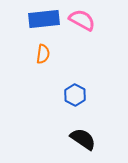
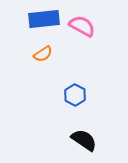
pink semicircle: moved 6 px down
orange semicircle: rotated 48 degrees clockwise
black semicircle: moved 1 px right, 1 px down
